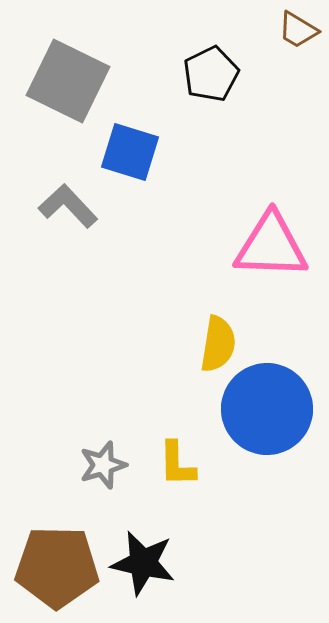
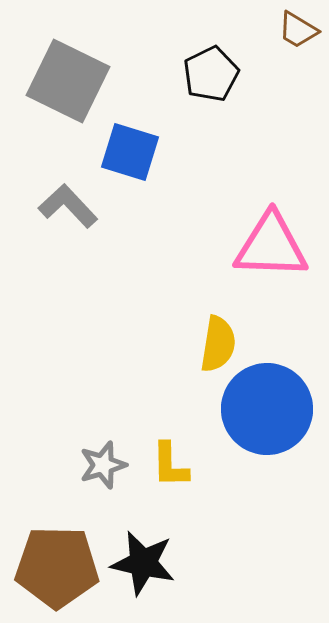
yellow L-shape: moved 7 px left, 1 px down
